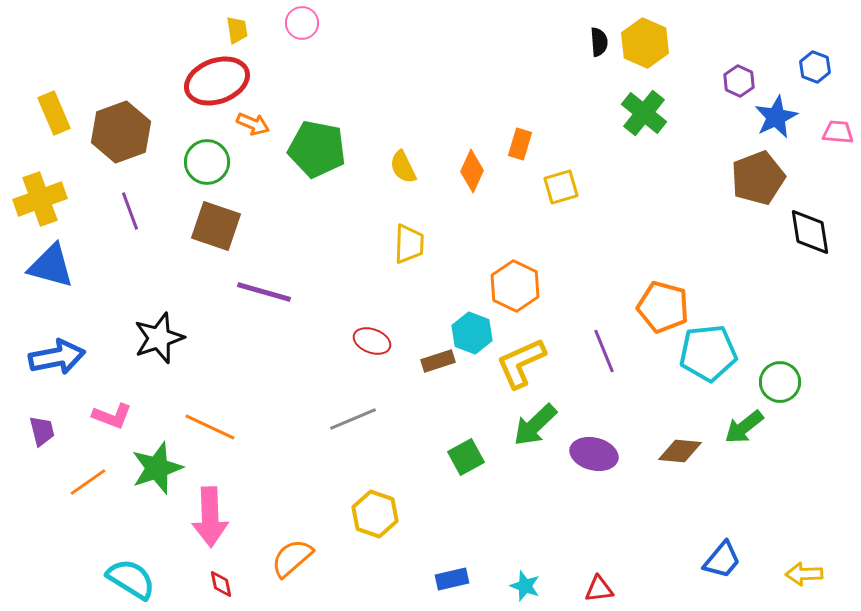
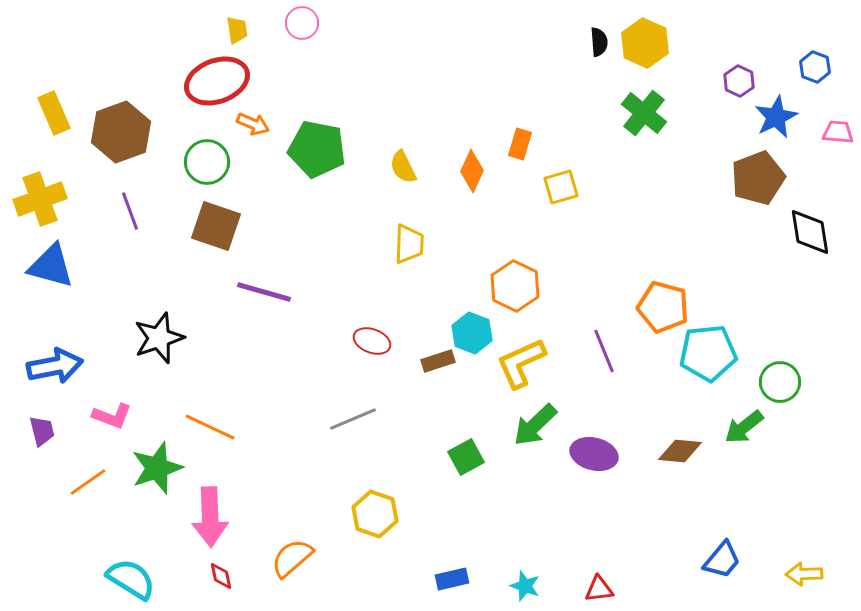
blue arrow at (57, 357): moved 2 px left, 9 px down
red diamond at (221, 584): moved 8 px up
